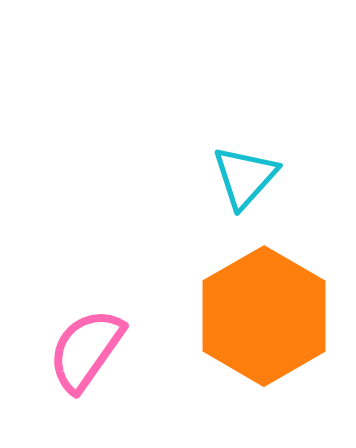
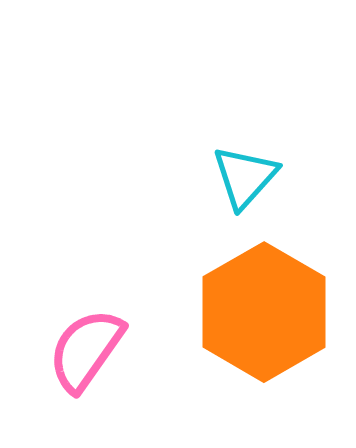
orange hexagon: moved 4 px up
